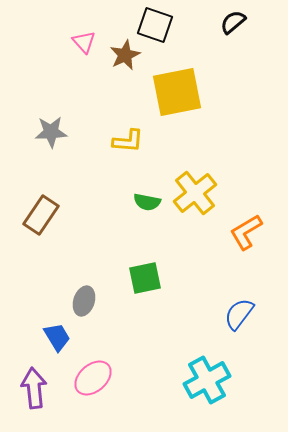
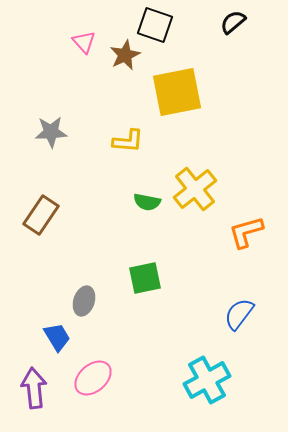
yellow cross: moved 4 px up
orange L-shape: rotated 15 degrees clockwise
